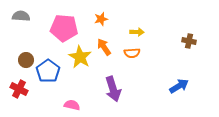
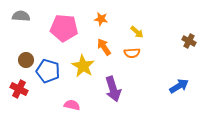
orange star: rotated 24 degrees clockwise
yellow arrow: rotated 40 degrees clockwise
brown cross: rotated 16 degrees clockwise
yellow star: moved 3 px right, 9 px down
blue pentagon: rotated 20 degrees counterclockwise
